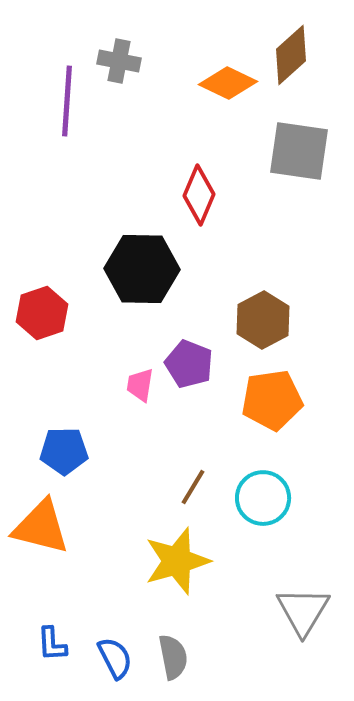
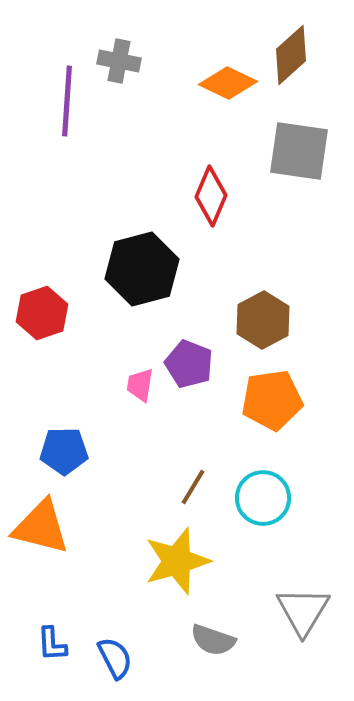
red diamond: moved 12 px right, 1 px down
black hexagon: rotated 16 degrees counterclockwise
gray semicircle: moved 40 px right, 17 px up; rotated 120 degrees clockwise
